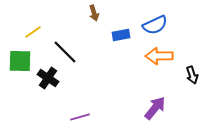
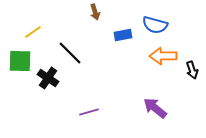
brown arrow: moved 1 px right, 1 px up
blue semicircle: rotated 40 degrees clockwise
blue rectangle: moved 2 px right
black line: moved 5 px right, 1 px down
orange arrow: moved 4 px right
black arrow: moved 5 px up
purple arrow: rotated 90 degrees counterclockwise
purple line: moved 9 px right, 5 px up
